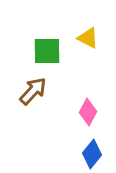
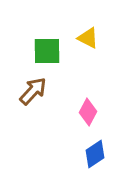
blue diamond: moved 3 px right; rotated 16 degrees clockwise
